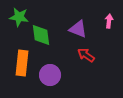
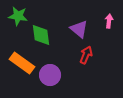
green star: moved 1 px left, 1 px up
purple triangle: moved 1 px right; rotated 18 degrees clockwise
red arrow: rotated 78 degrees clockwise
orange rectangle: rotated 60 degrees counterclockwise
